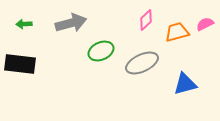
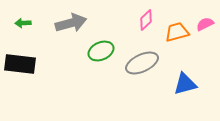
green arrow: moved 1 px left, 1 px up
